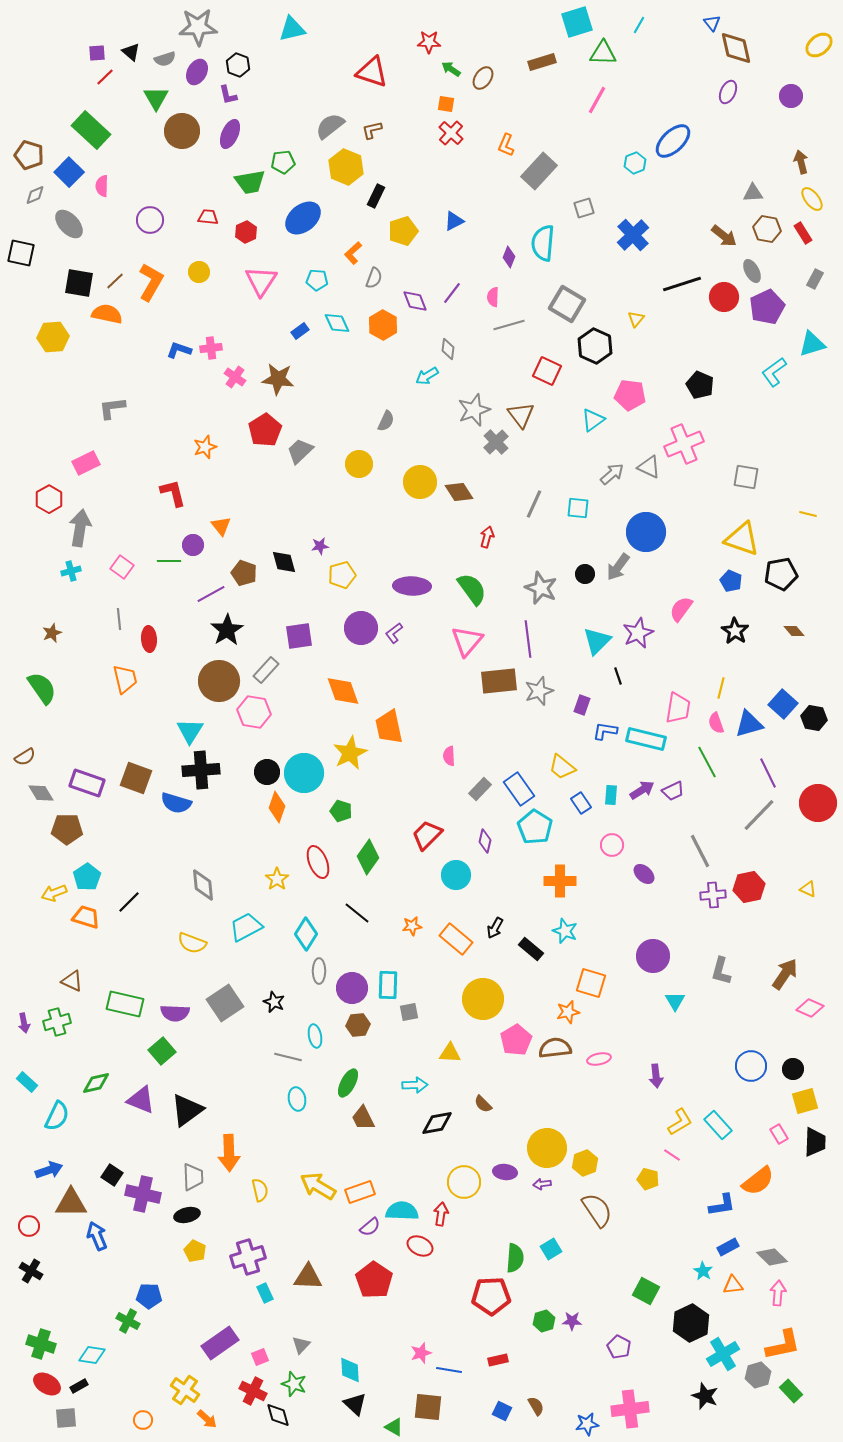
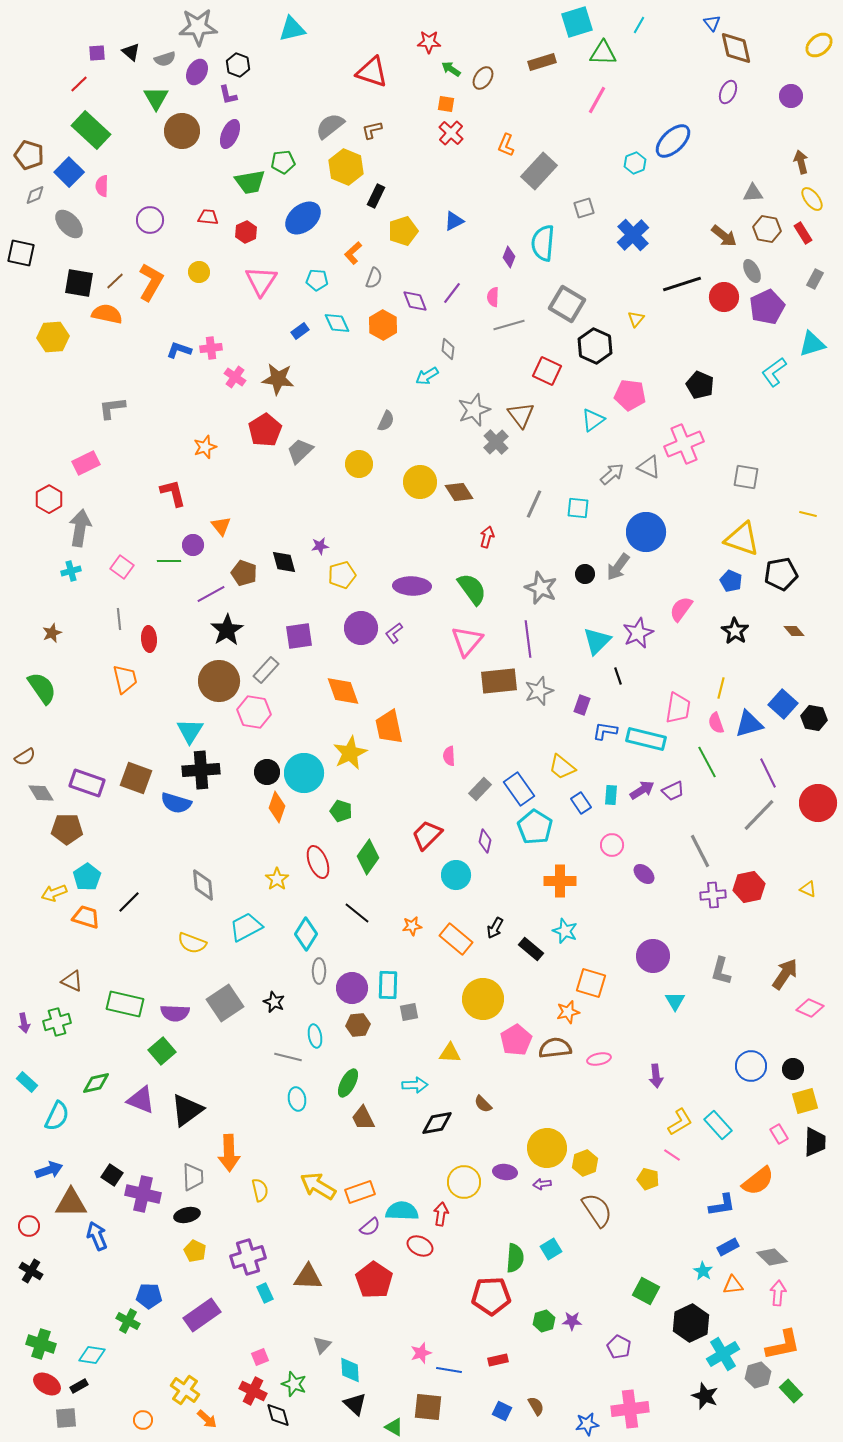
red line at (105, 77): moved 26 px left, 7 px down
purple rectangle at (220, 1343): moved 18 px left, 28 px up
gray triangle at (301, 1345): moved 21 px right
